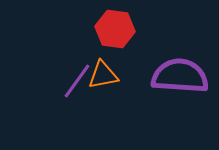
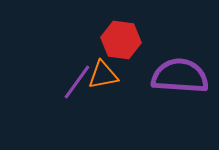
red hexagon: moved 6 px right, 11 px down
purple line: moved 1 px down
